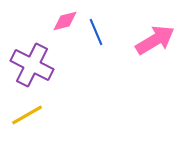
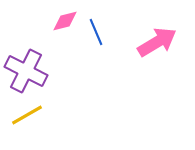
pink arrow: moved 2 px right, 2 px down
purple cross: moved 6 px left, 6 px down
